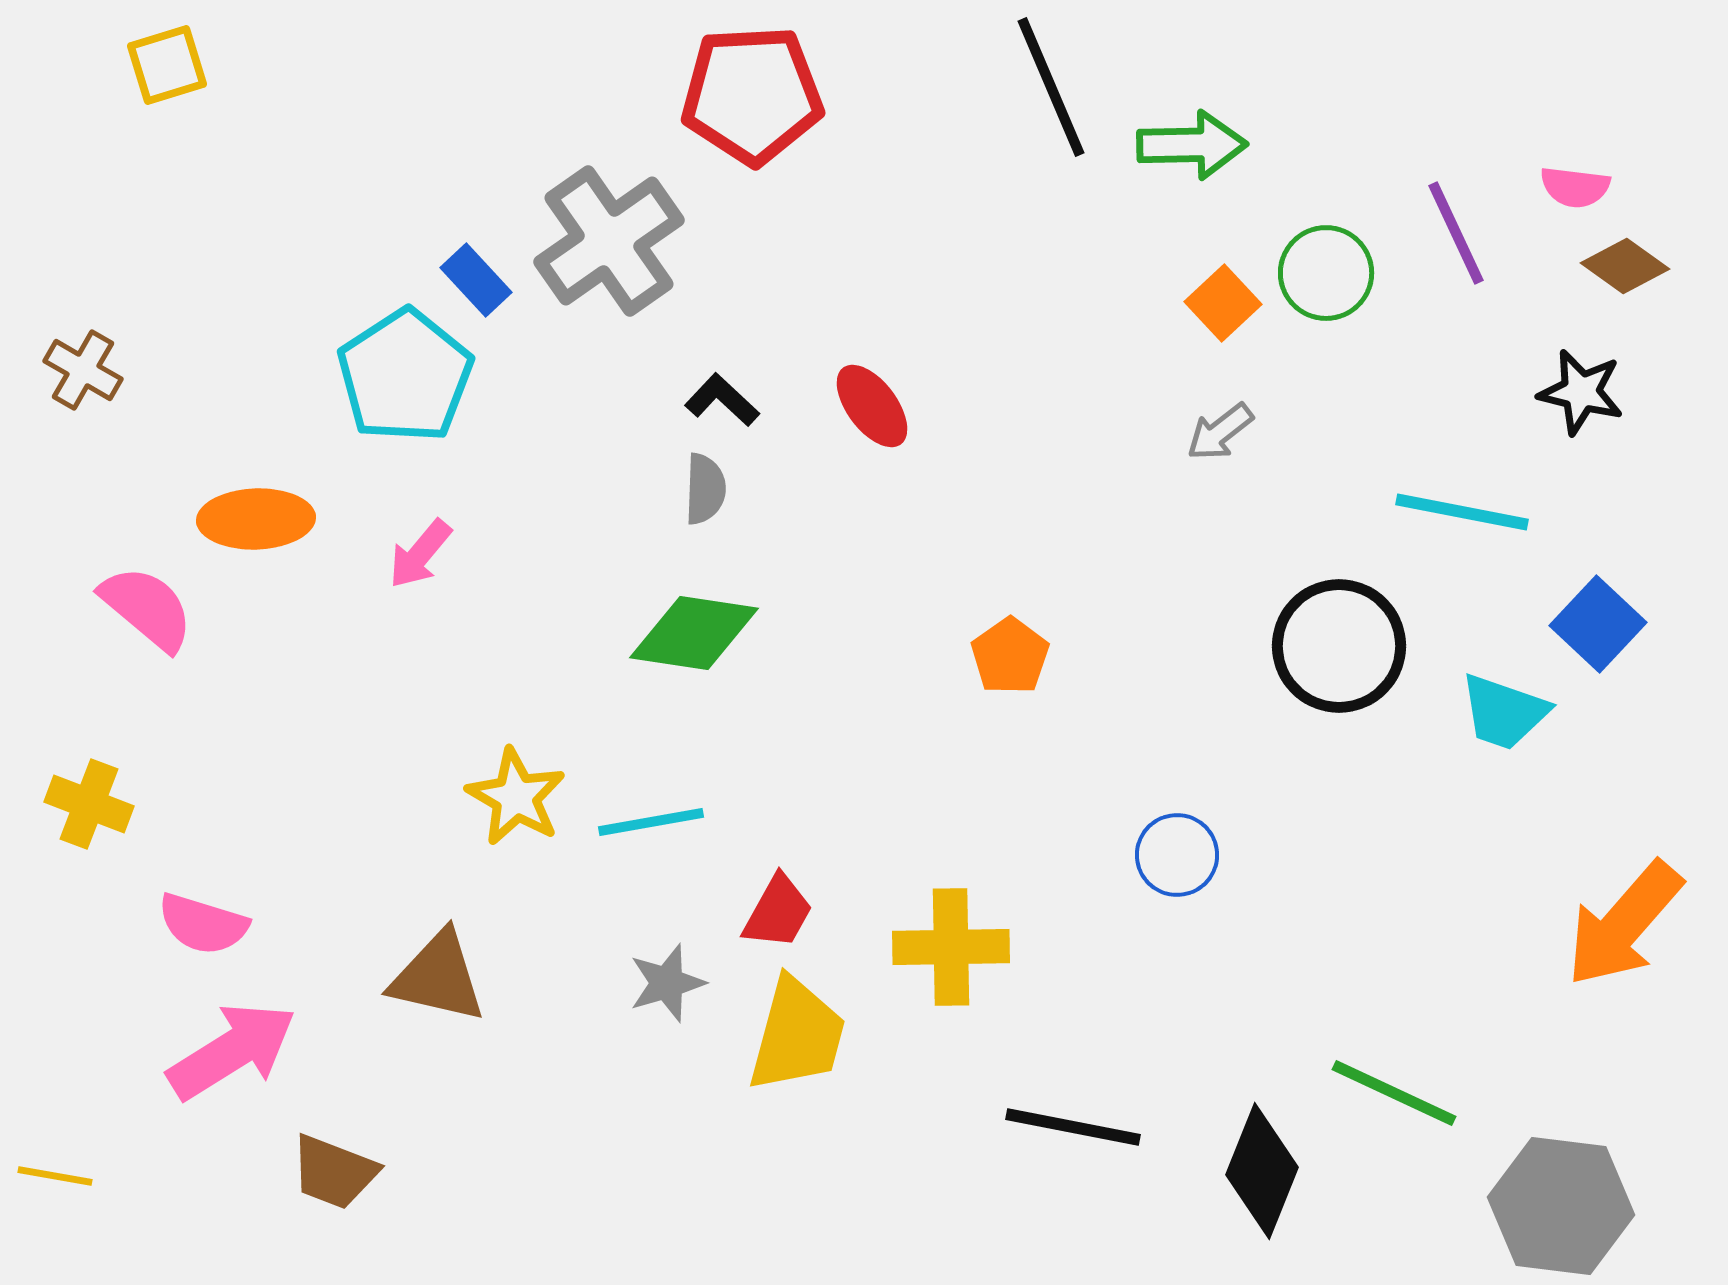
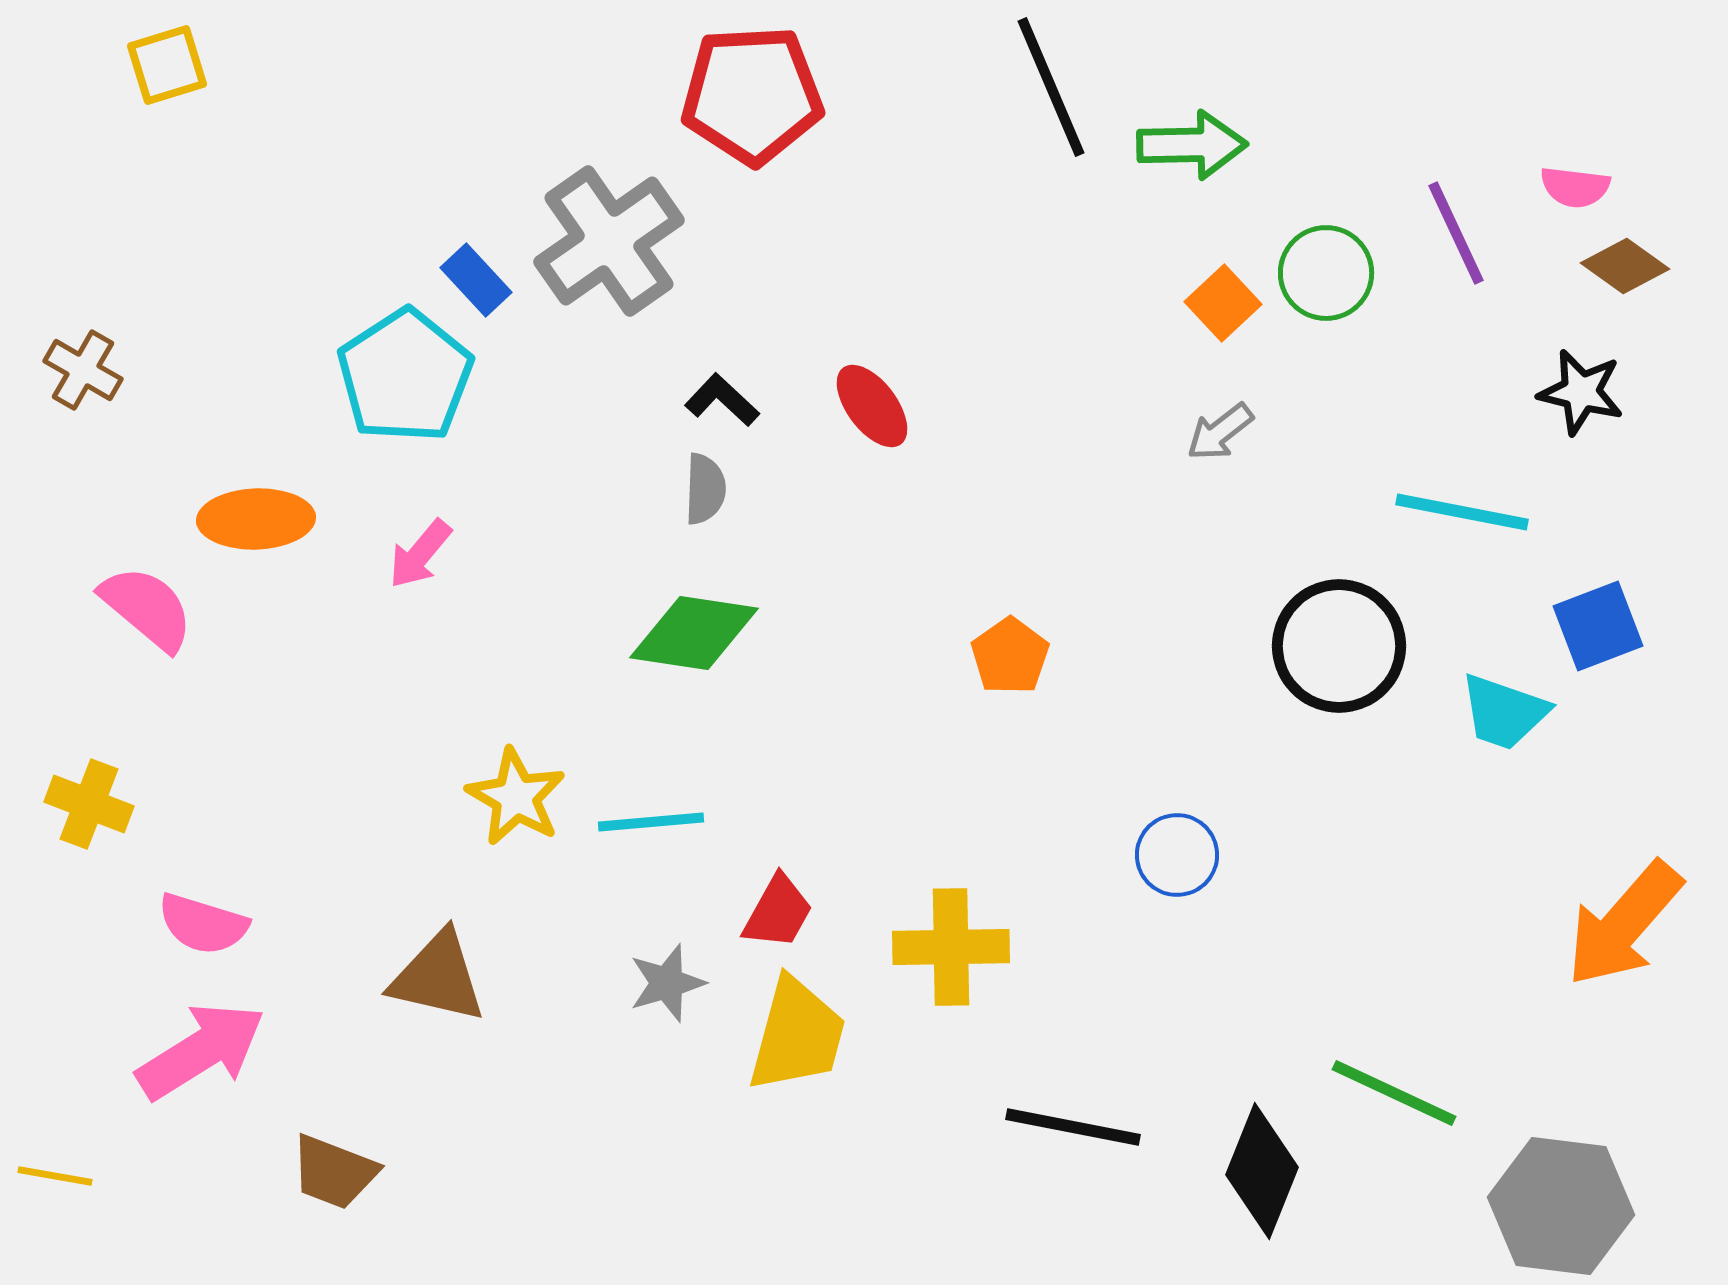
blue square at (1598, 624): moved 2 px down; rotated 26 degrees clockwise
cyan line at (651, 822): rotated 5 degrees clockwise
pink arrow at (232, 1051): moved 31 px left
